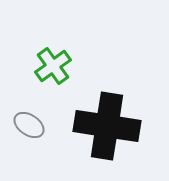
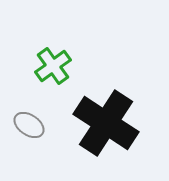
black cross: moved 1 px left, 3 px up; rotated 24 degrees clockwise
